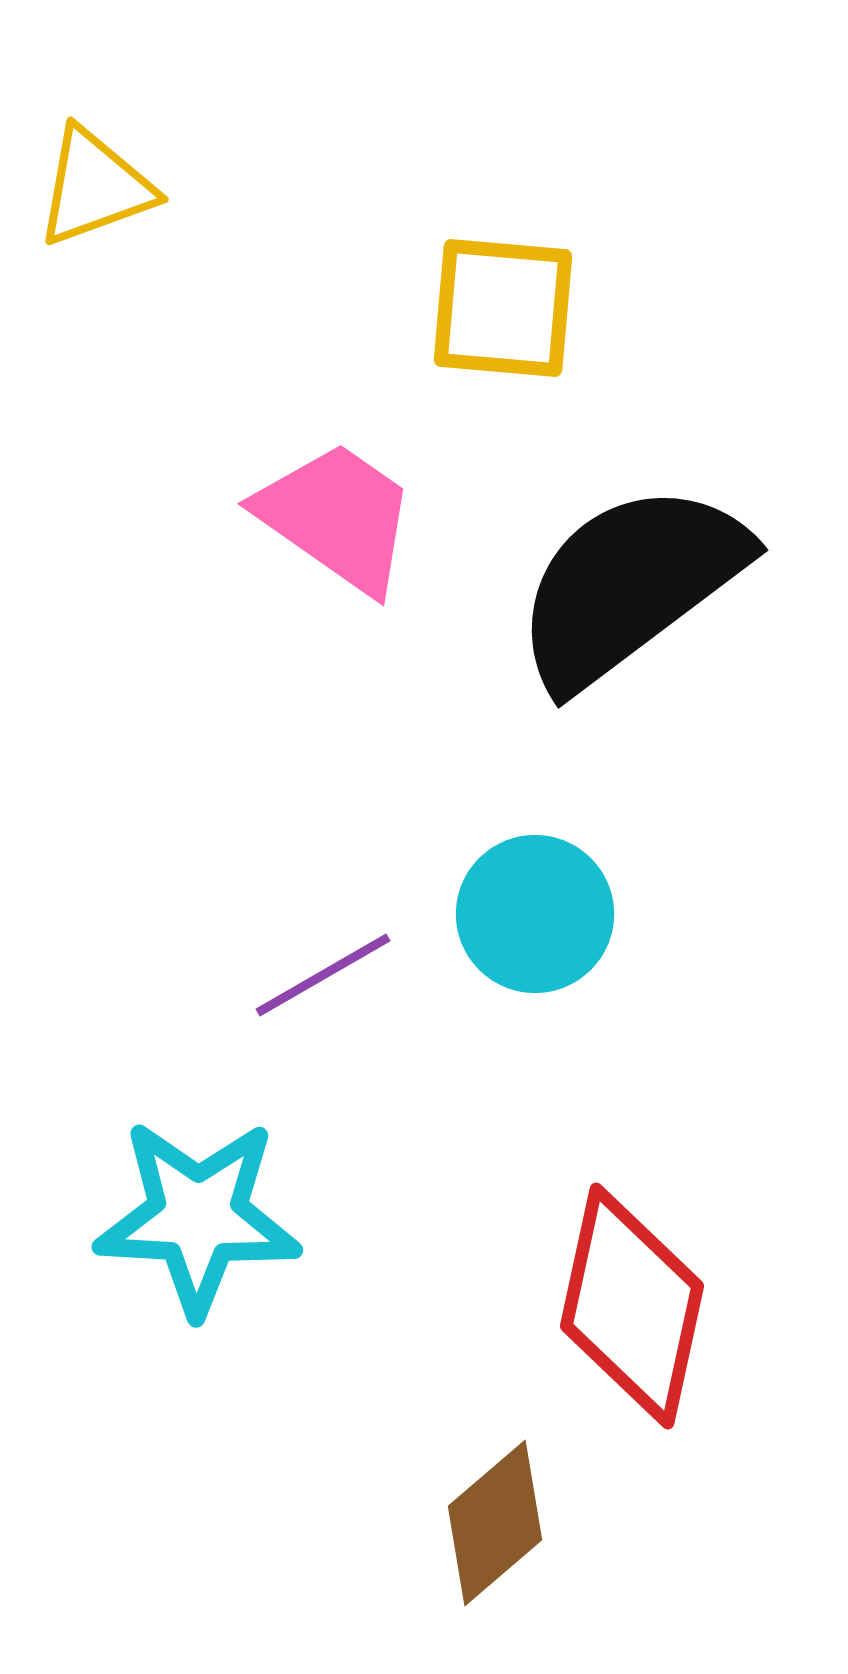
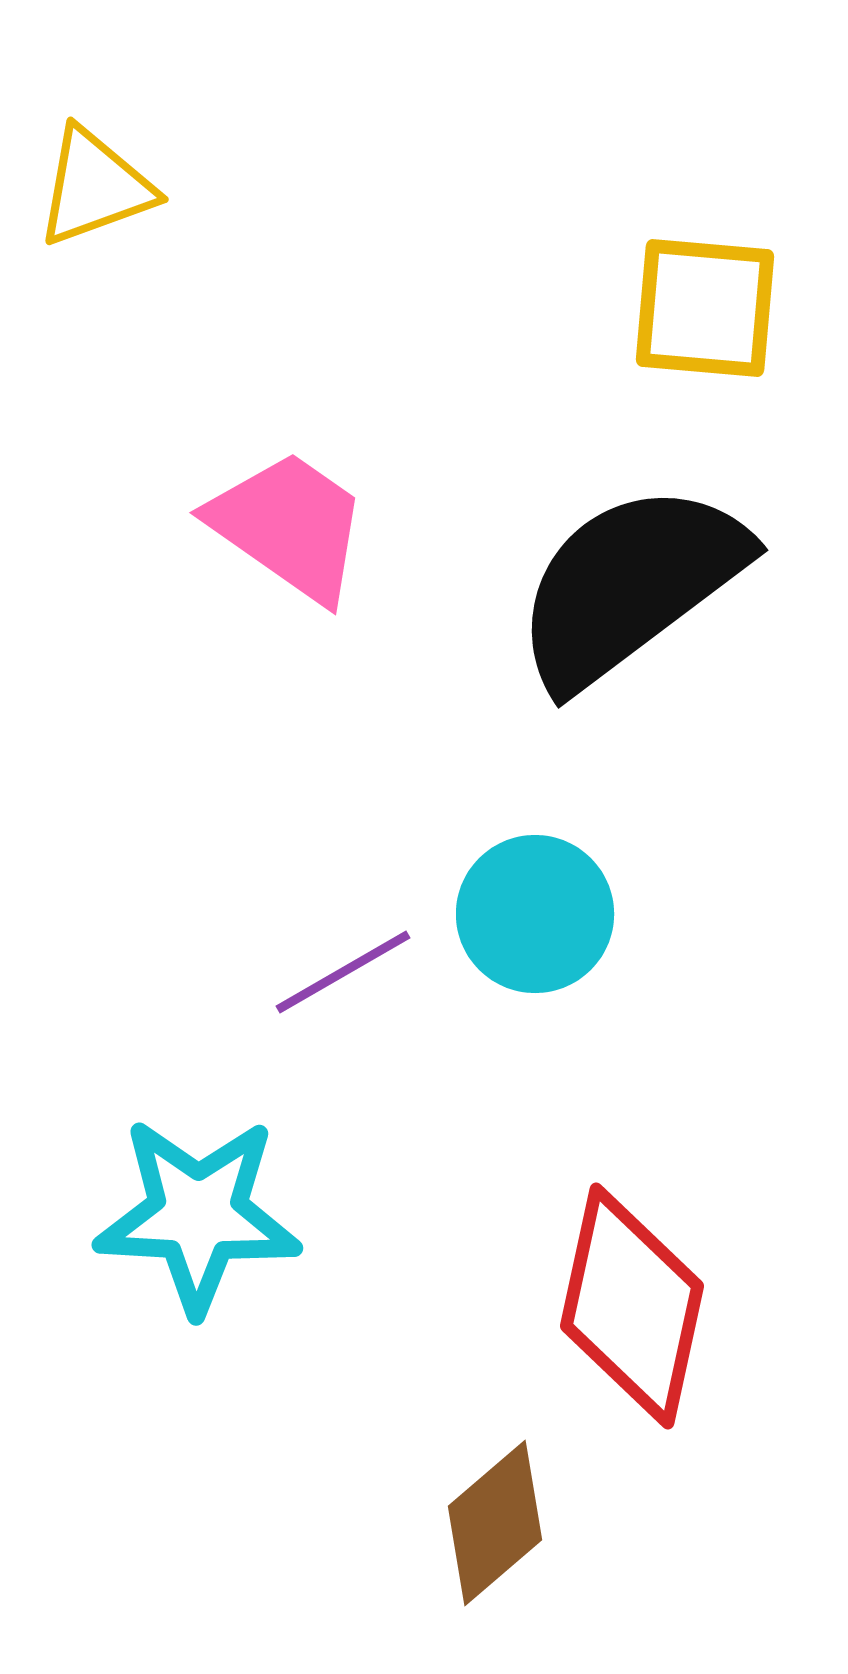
yellow square: moved 202 px right
pink trapezoid: moved 48 px left, 9 px down
purple line: moved 20 px right, 3 px up
cyan star: moved 2 px up
